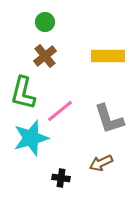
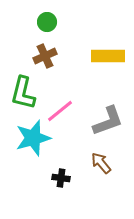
green circle: moved 2 px right
brown cross: rotated 15 degrees clockwise
gray L-shape: moved 1 px left, 2 px down; rotated 92 degrees counterclockwise
cyan star: moved 2 px right
brown arrow: rotated 75 degrees clockwise
